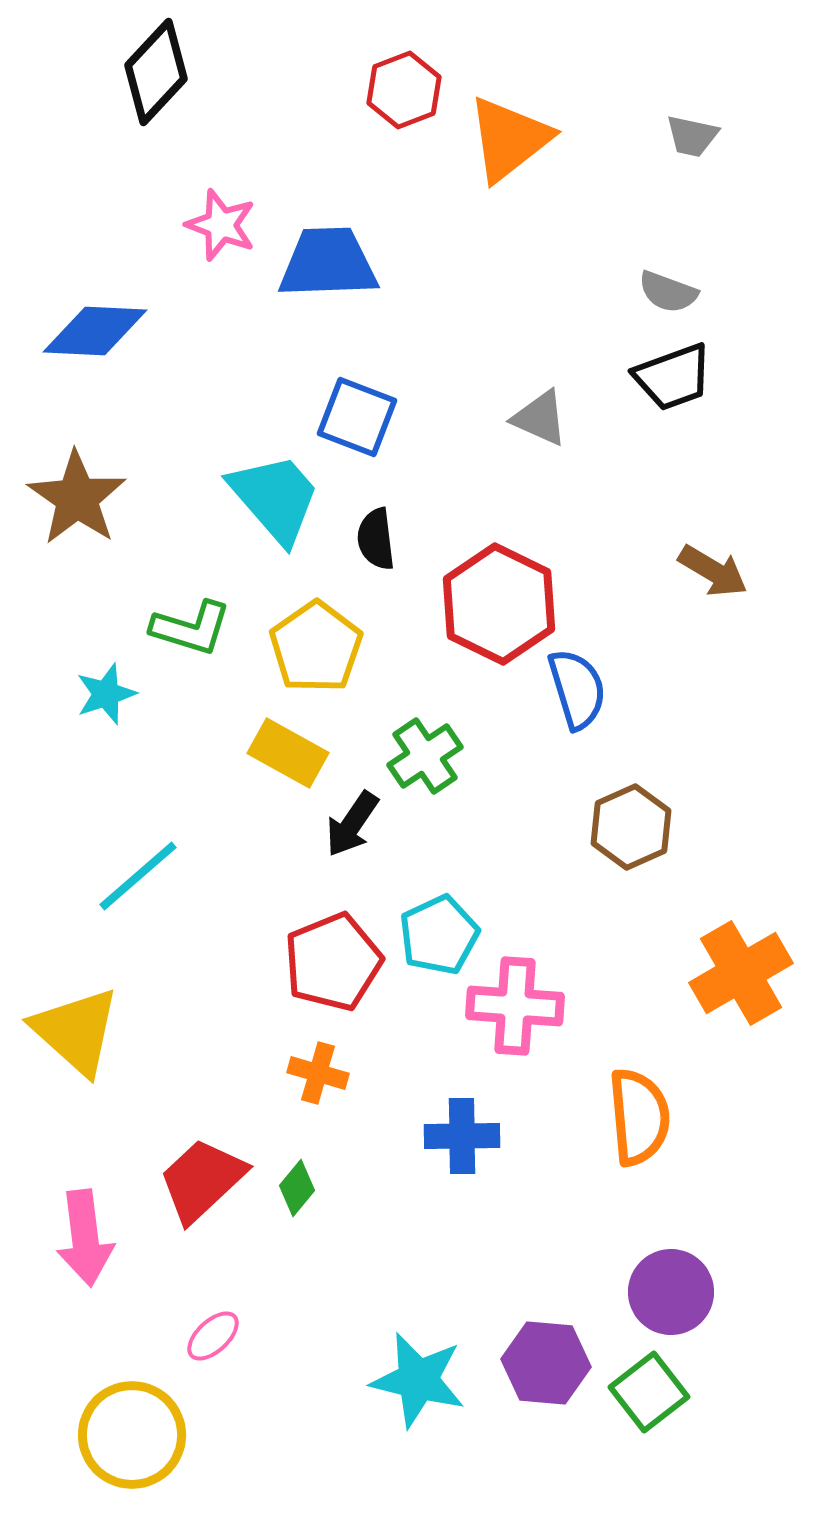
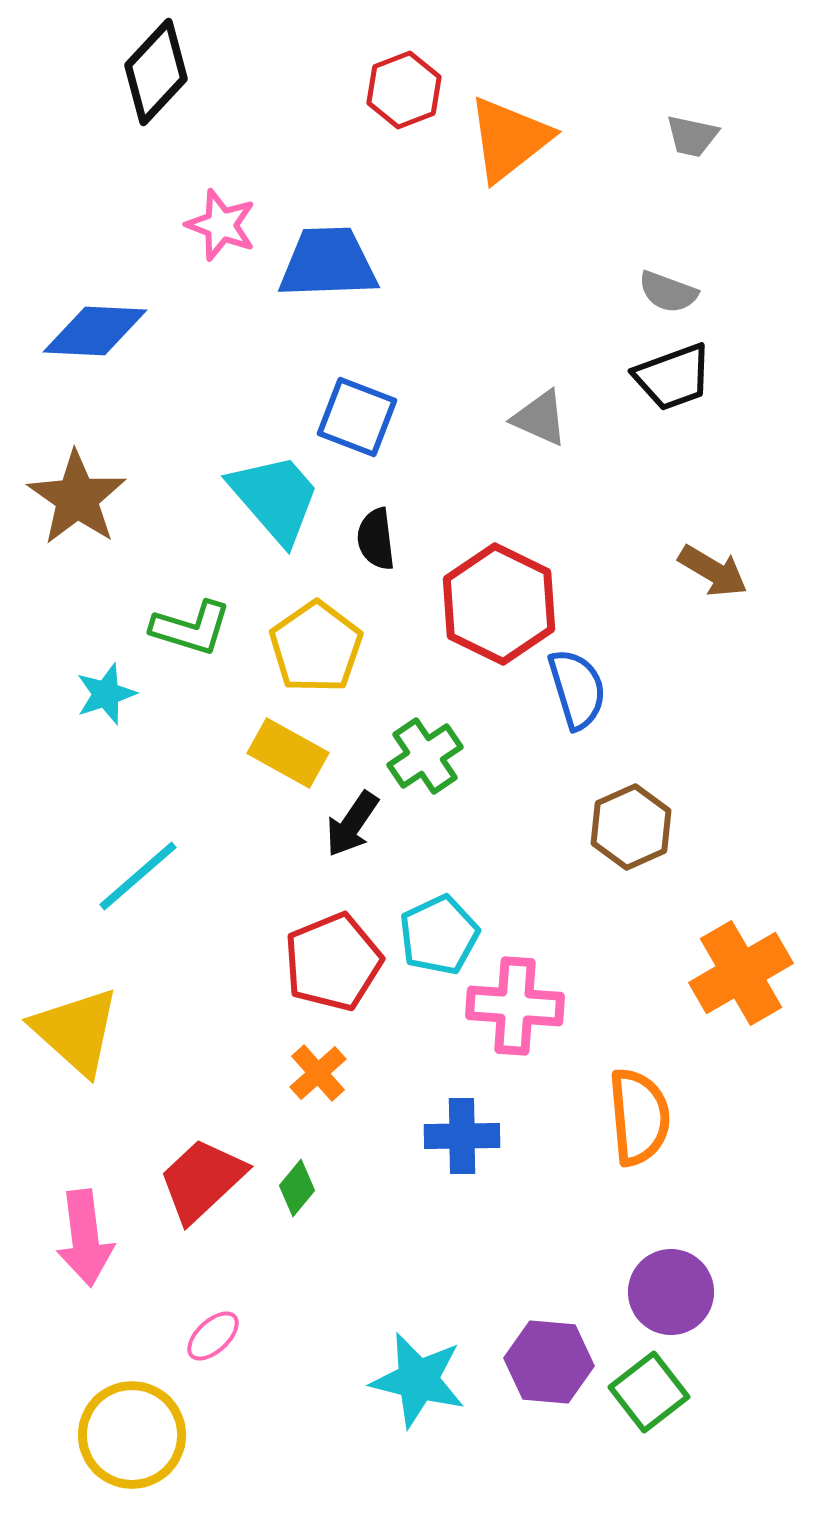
orange cross at (318, 1073): rotated 32 degrees clockwise
purple hexagon at (546, 1363): moved 3 px right, 1 px up
